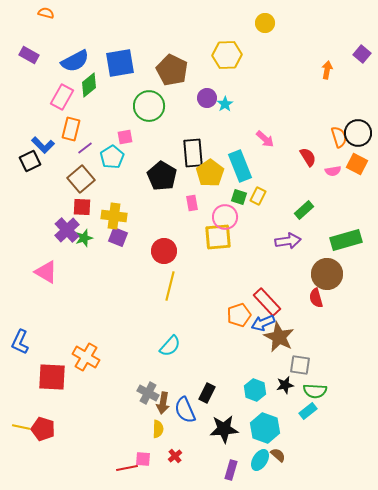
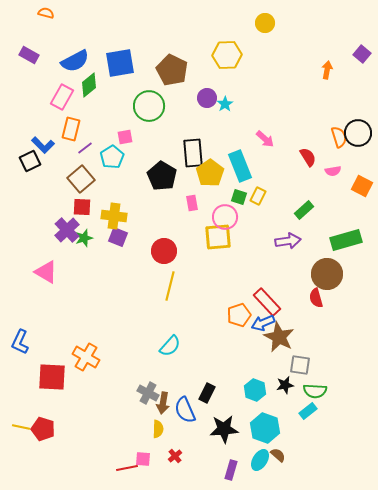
orange square at (357, 164): moved 5 px right, 22 px down
